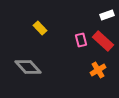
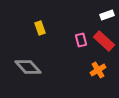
yellow rectangle: rotated 24 degrees clockwise
red rectangle: moved 1 px right
